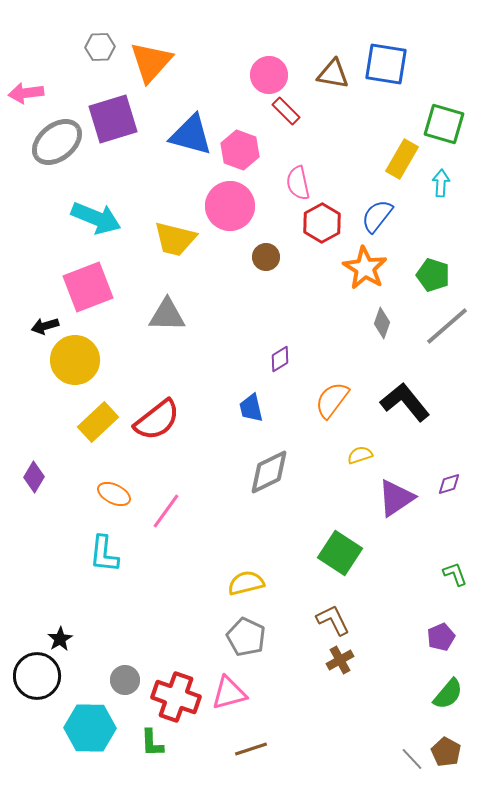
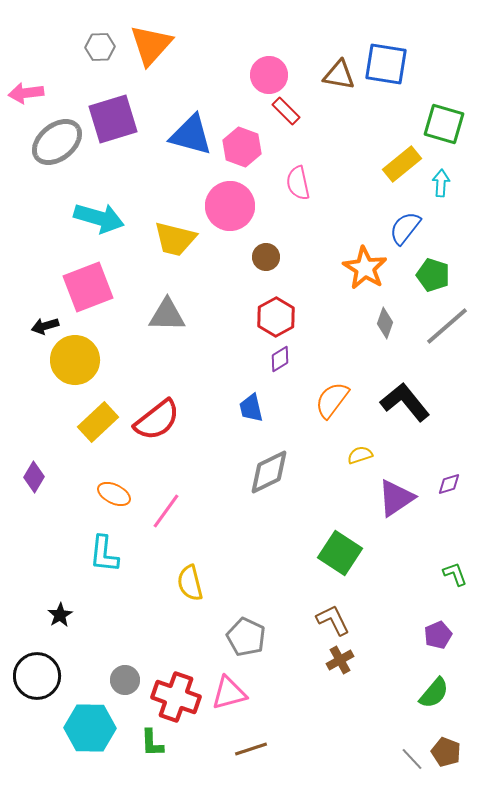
orange triangle at (151, 62): moved 17 px up
brown triangle at (333, 74): moved 6 px right, 1 px down
pink hexagon at (240, 150): moved 2 px right, 3 px up
yellow rectangle at (402, 159): moved 5 px down; rotated 21 degrees clockwise
blue semicircle at (377, 216): moved 28 px right, 12 px down
cyan arrow at (96, 218): moved 3 px right; rotated 6 degrees counterclockwise
red hexagon at (322, 223): moved 46 px left, 94 px down
gray diamond at (382, 323): moved 3 px right
yellow semicircle at (246, 583): moved 56 px left; rotated 90 degrees counterclockwise
purple pentagon at (441, 637): moved 3 px left, 2 px up
black star at (60, 639): moved 24 px up
green semicircle at (448, 694): moved 14 px left, 1 px up
brown pentagon at (446, 752): rotated 8 degrees counterclockwise
